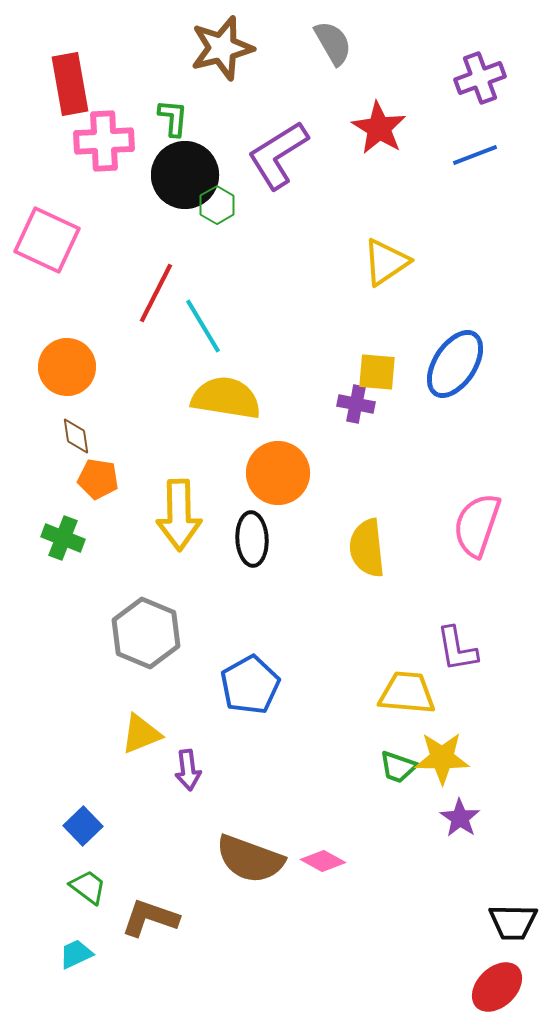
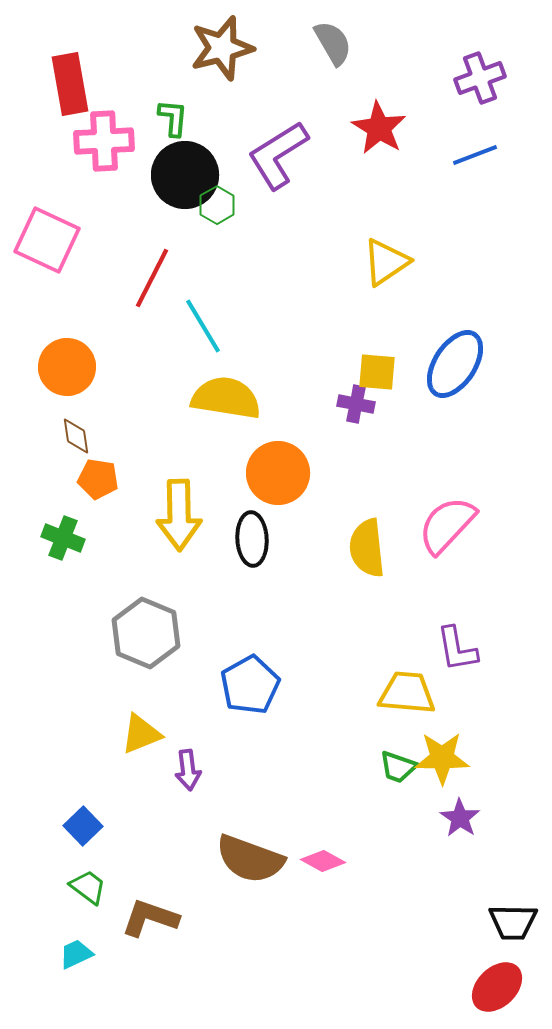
red line at (156, 293): moved 4 px left, 15 px up
pink semicircle at (477, 525): moved 30 px left; rotated 24 degrees clockwise
